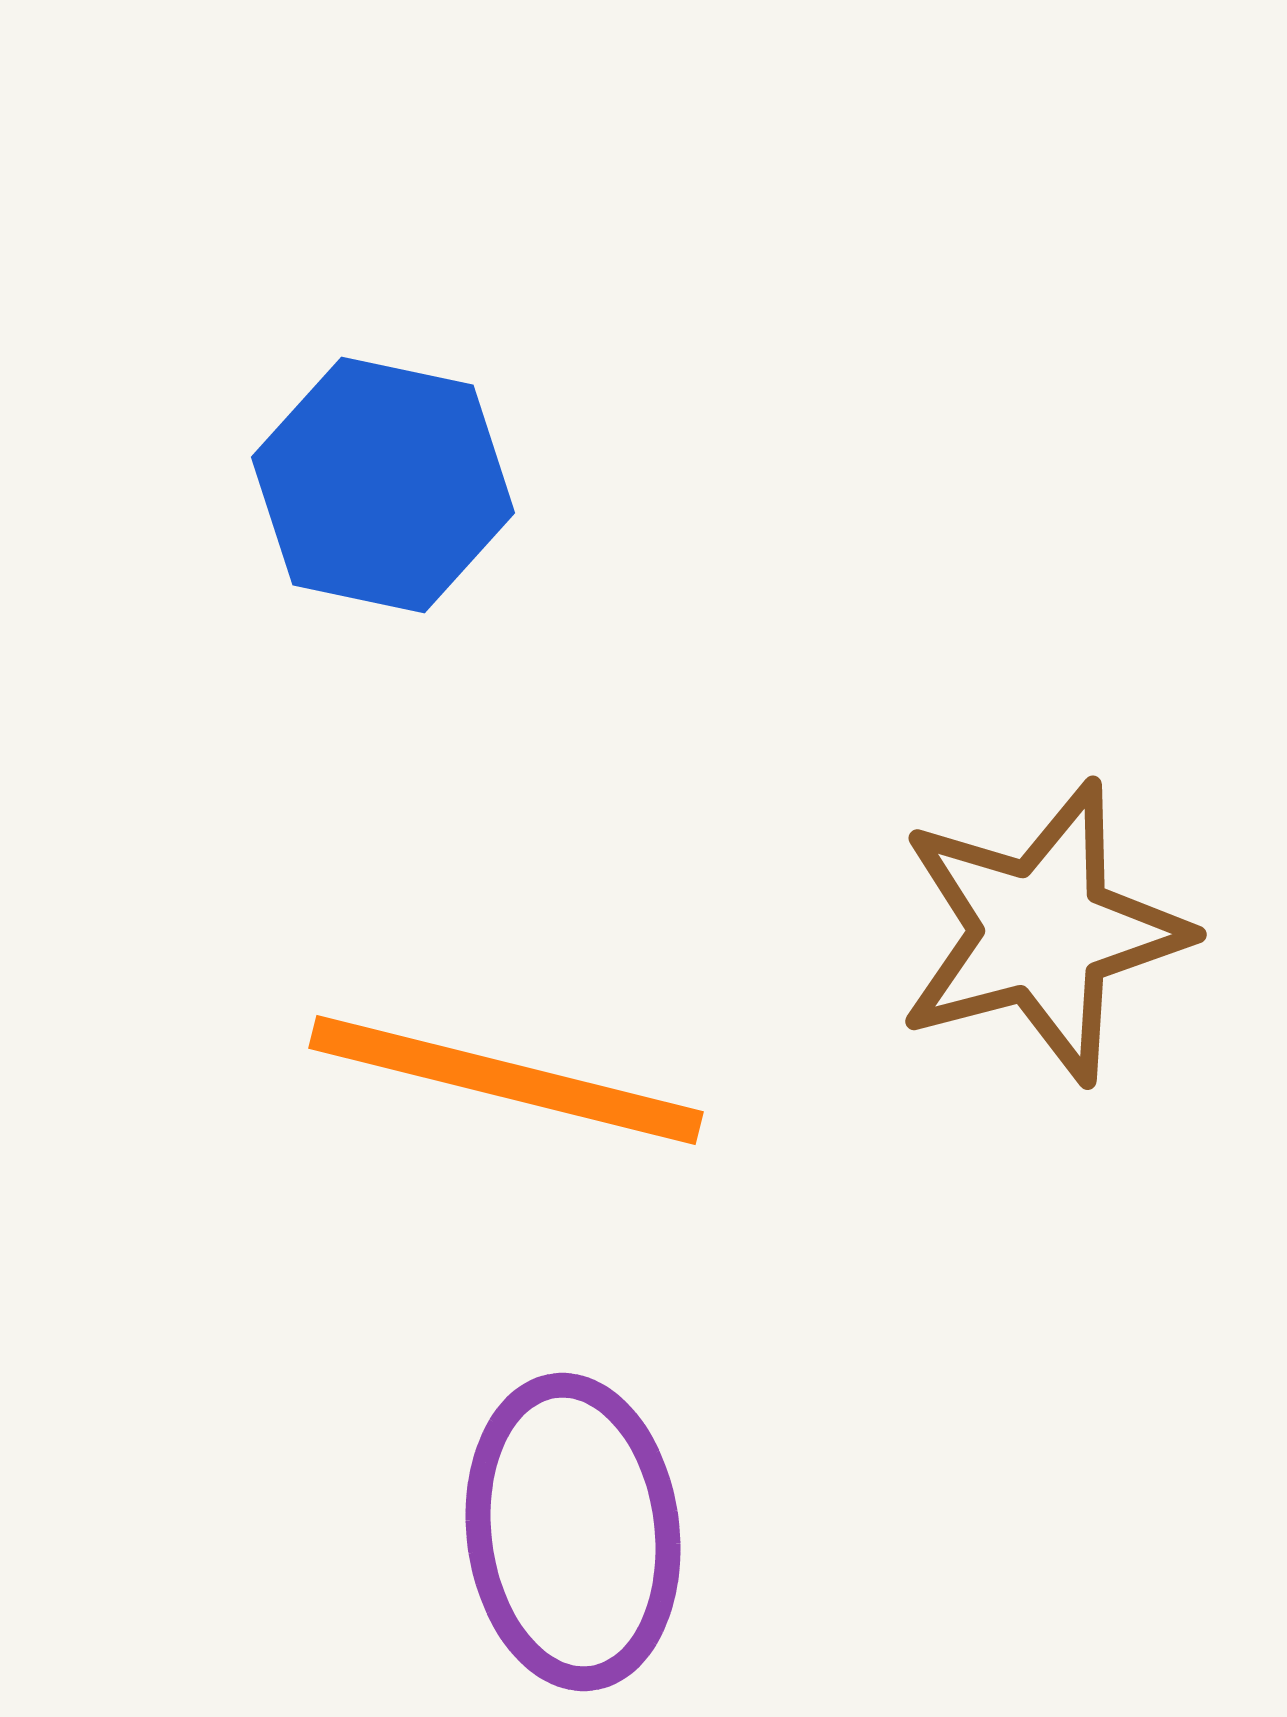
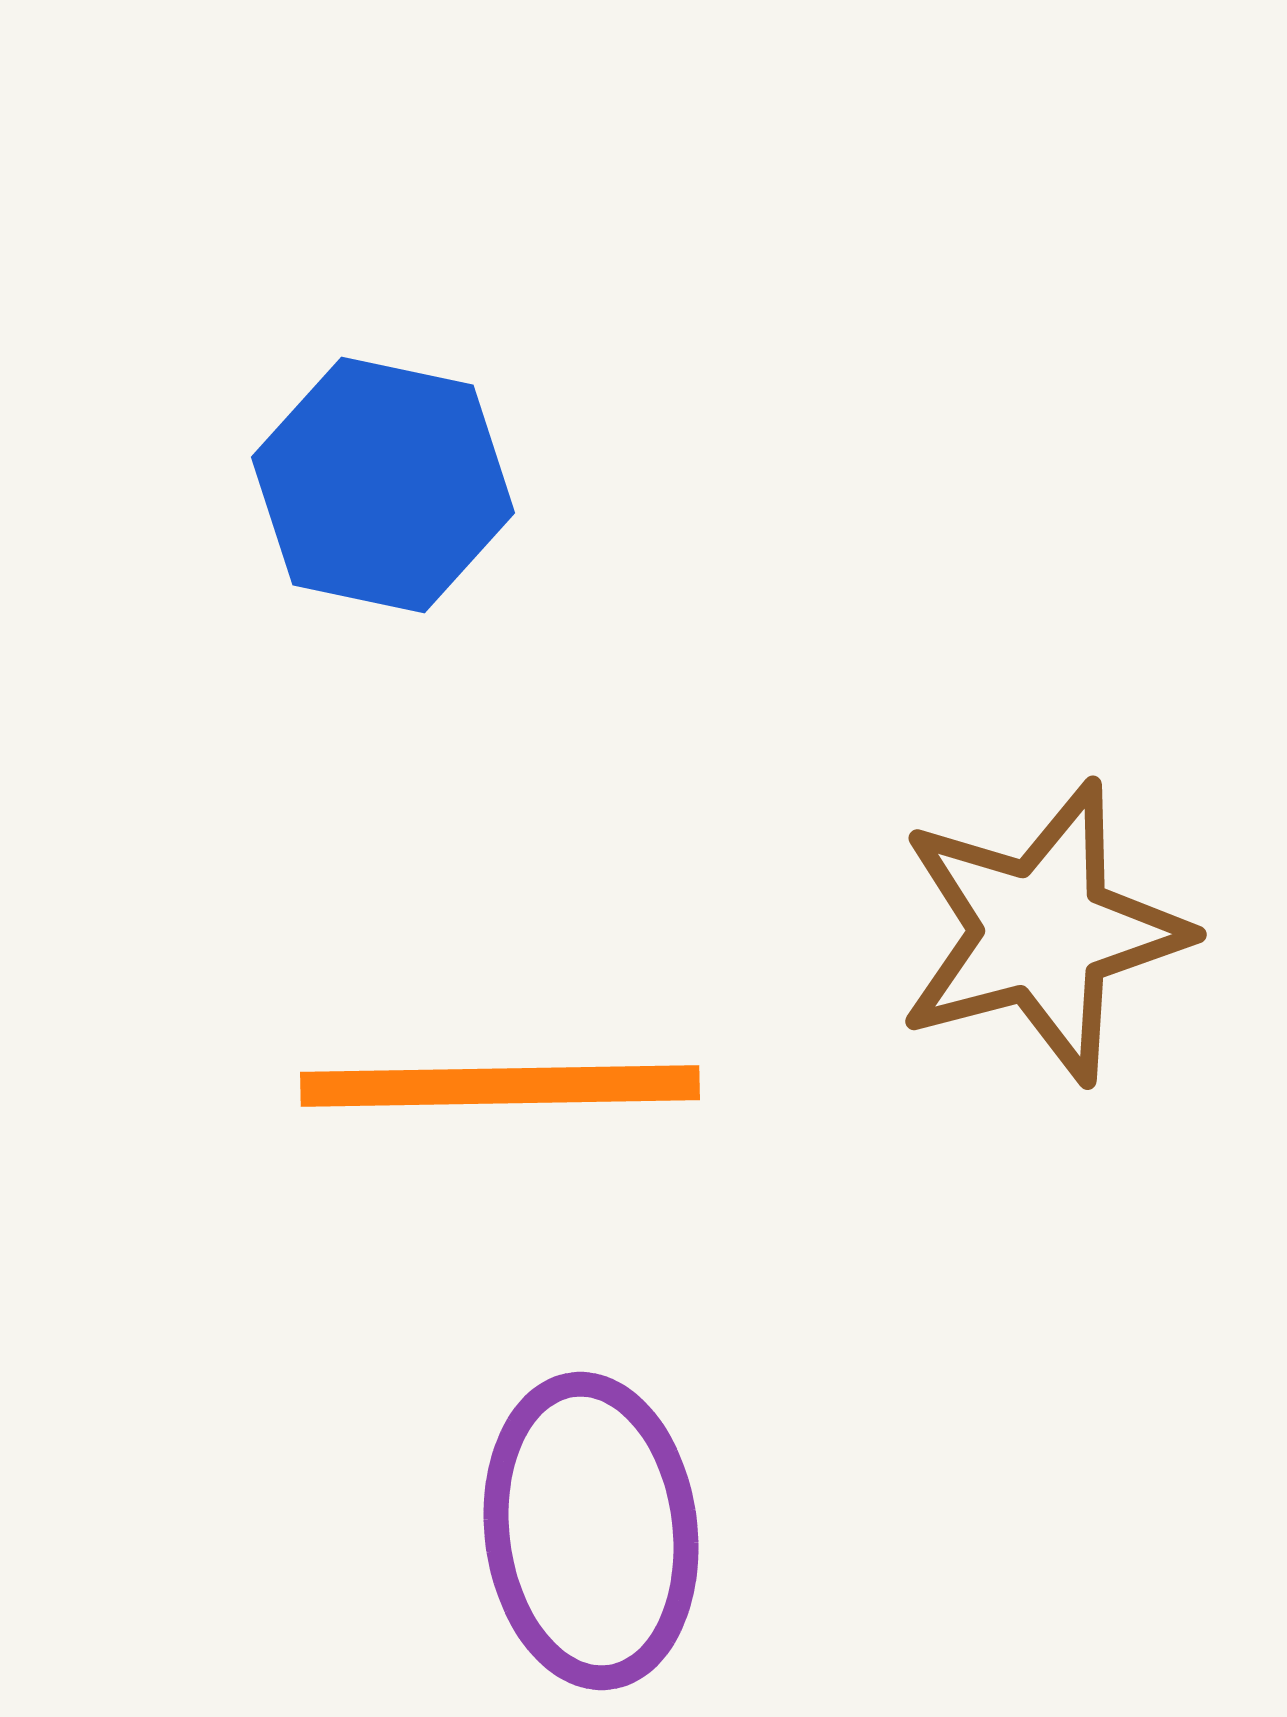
orange line: moved 6 px left, 6 px down; rotated 15 degrees counterclockwise
purple ellipse: moved 18 px right, 1 px up
